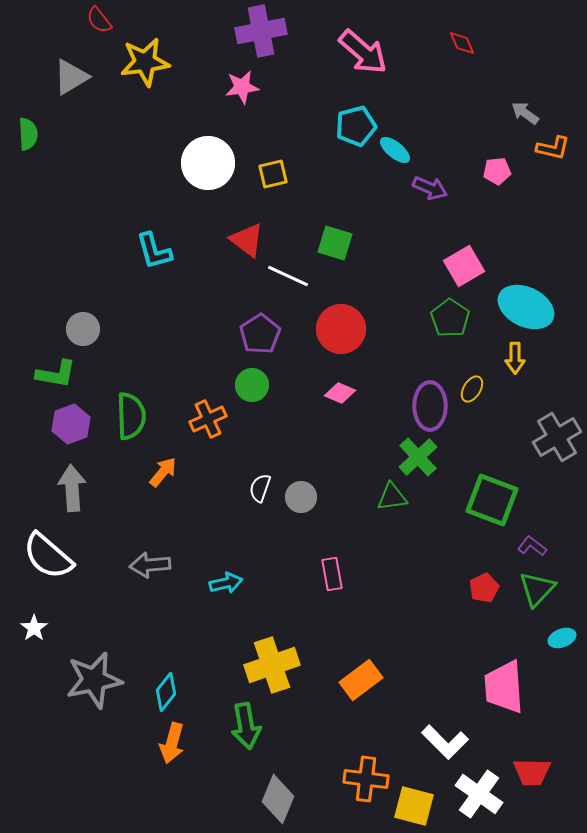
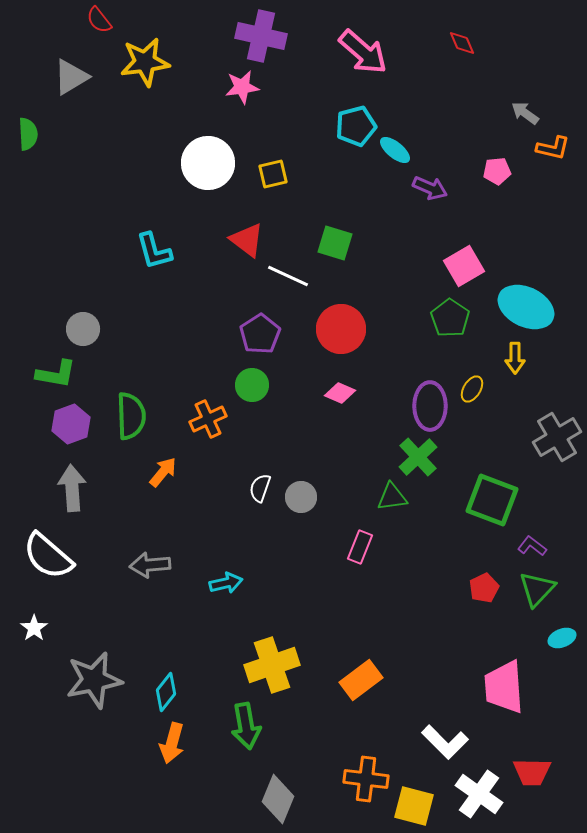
purple cross at (261, 31): moved 5 px down; rotated 24 degrees clockwise
pink rectangle at (332, 574): moved 28 px right, 27 px up; rotated 32 degrees clockwise
